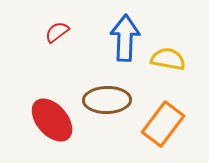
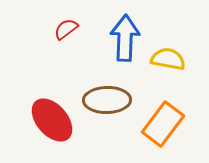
red semicircle: moved 9 px right, 3 px up
